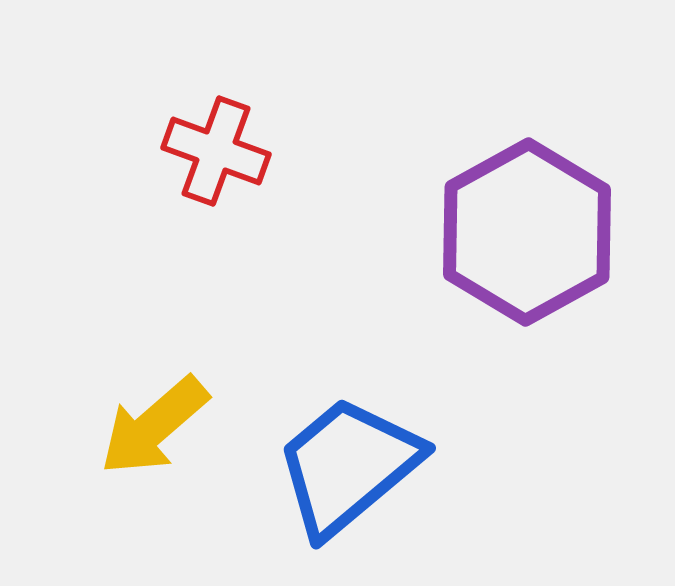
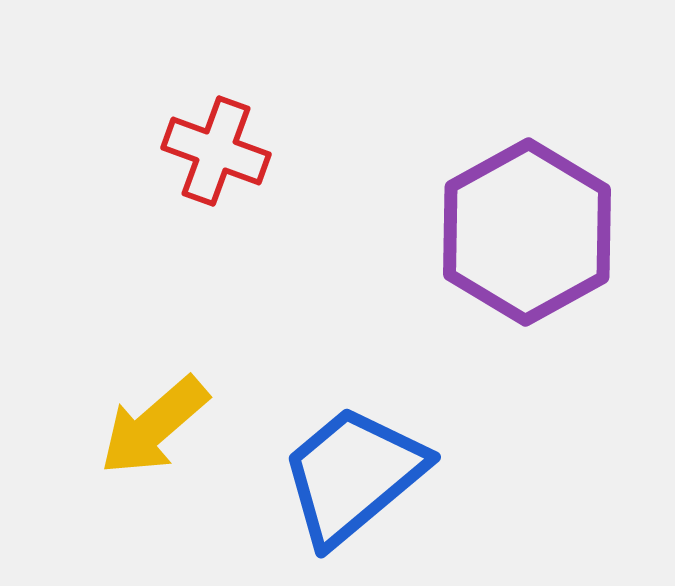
blue trapezoid: moved 5 px right, 9 px down
